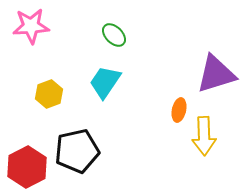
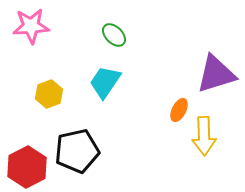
orange ellipse: rotated 15 degrees clockwise
